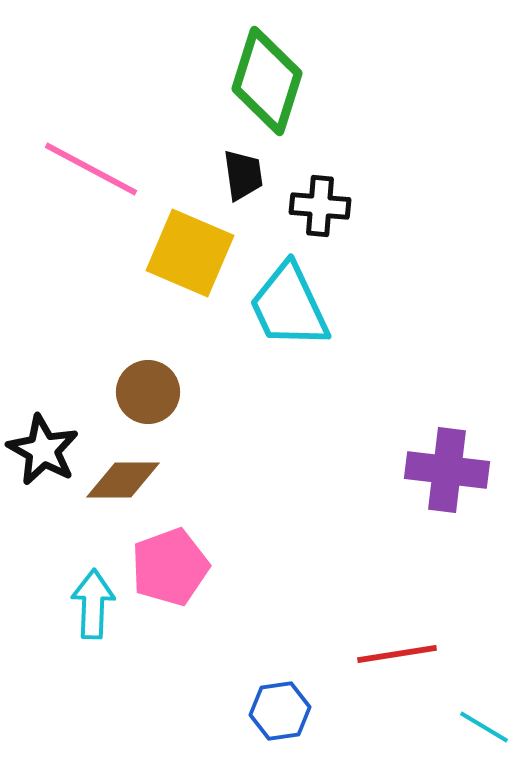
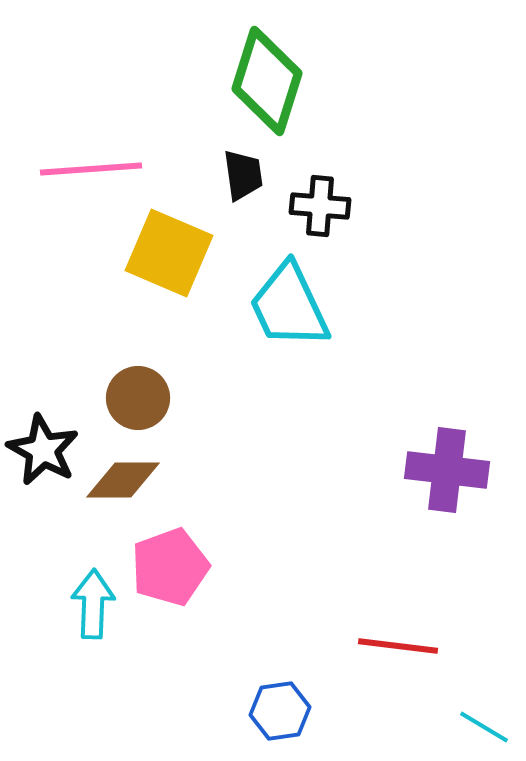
pink line: rotated 32 degrees counterclockwise
yellow square: moved 21 px left
brown circle: moved 10 px left, 6 px down
red line: moved 1 px right, 8 px up; rotated 16 degrees clockwise
